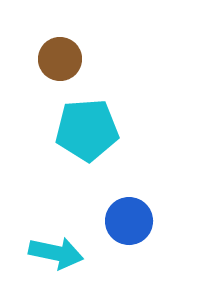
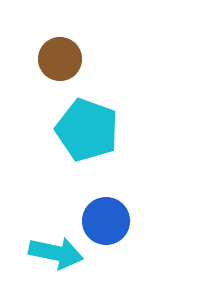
cyan pentagon: rotated 24 degrees clockwise
blue circle: moved 23 px left
